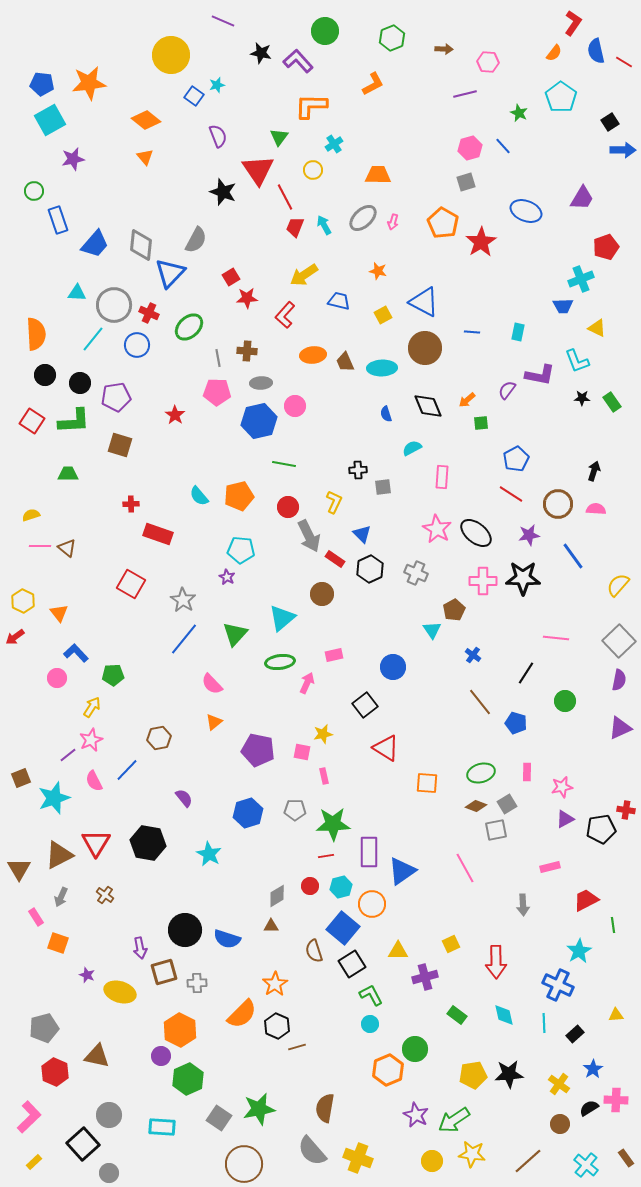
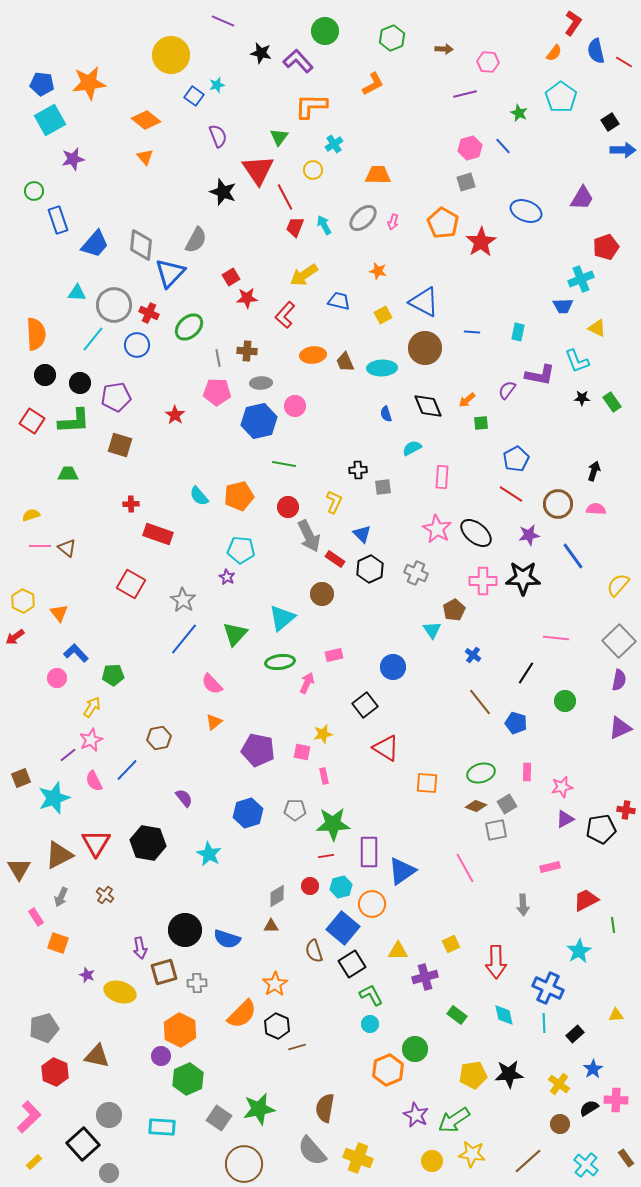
blue cross at (558, 985): moved 10 px left, 3 px down
